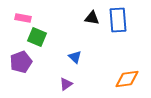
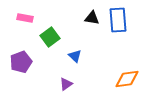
pink rectangle: moved 2 px right
green square: moved 13 px right; rotated 30 degrees clockwise
blue triangle: moved 1 px up
